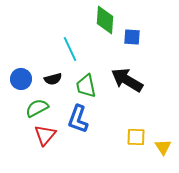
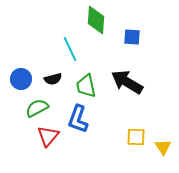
green diamond: moved 9 px left
black arrow: moved 2 px down
red triangle: moved 3 px right, 1 px down
